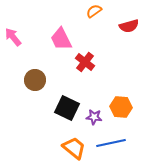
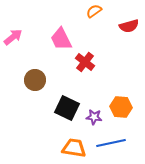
pink arrow: rotated 90 degrees clockwise
orange trapezoid: rotated 30 degrees counterclockwise
